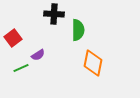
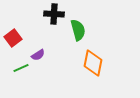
green semicircle: rotated 15 degrees counterclockwise
